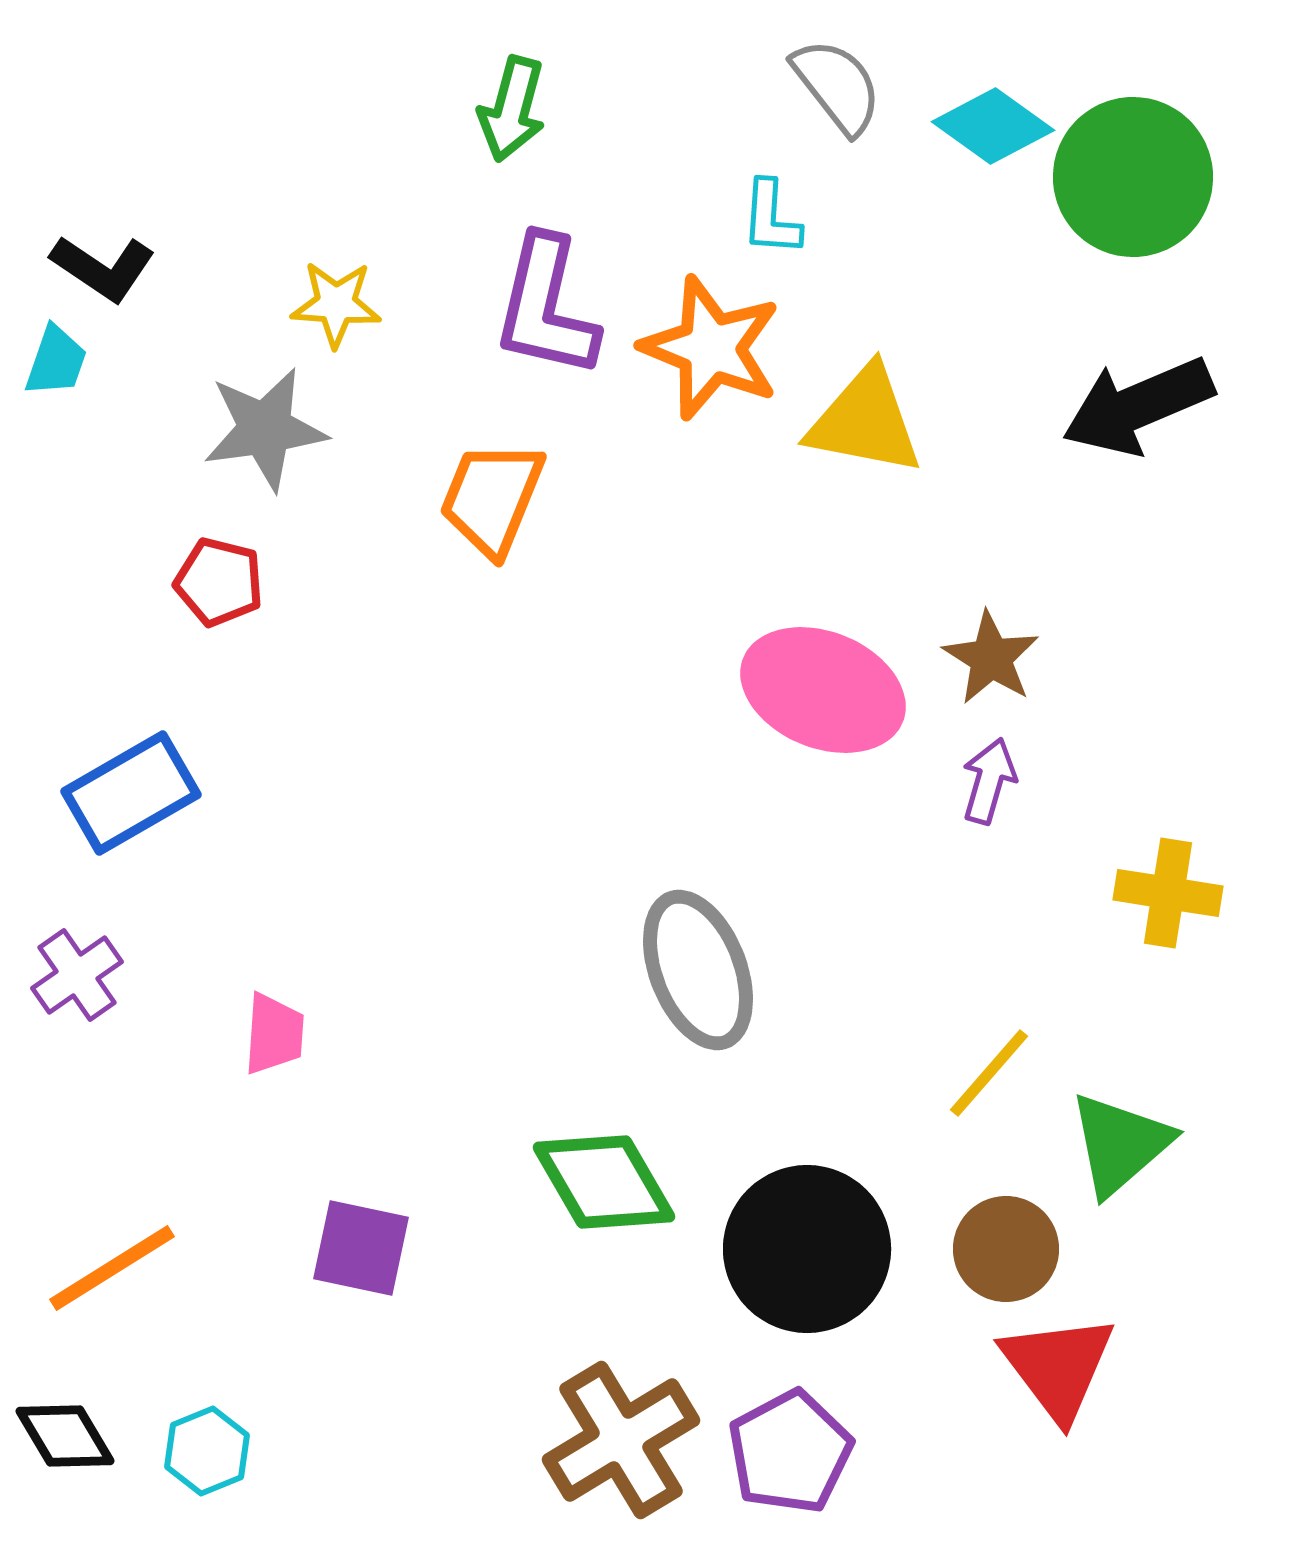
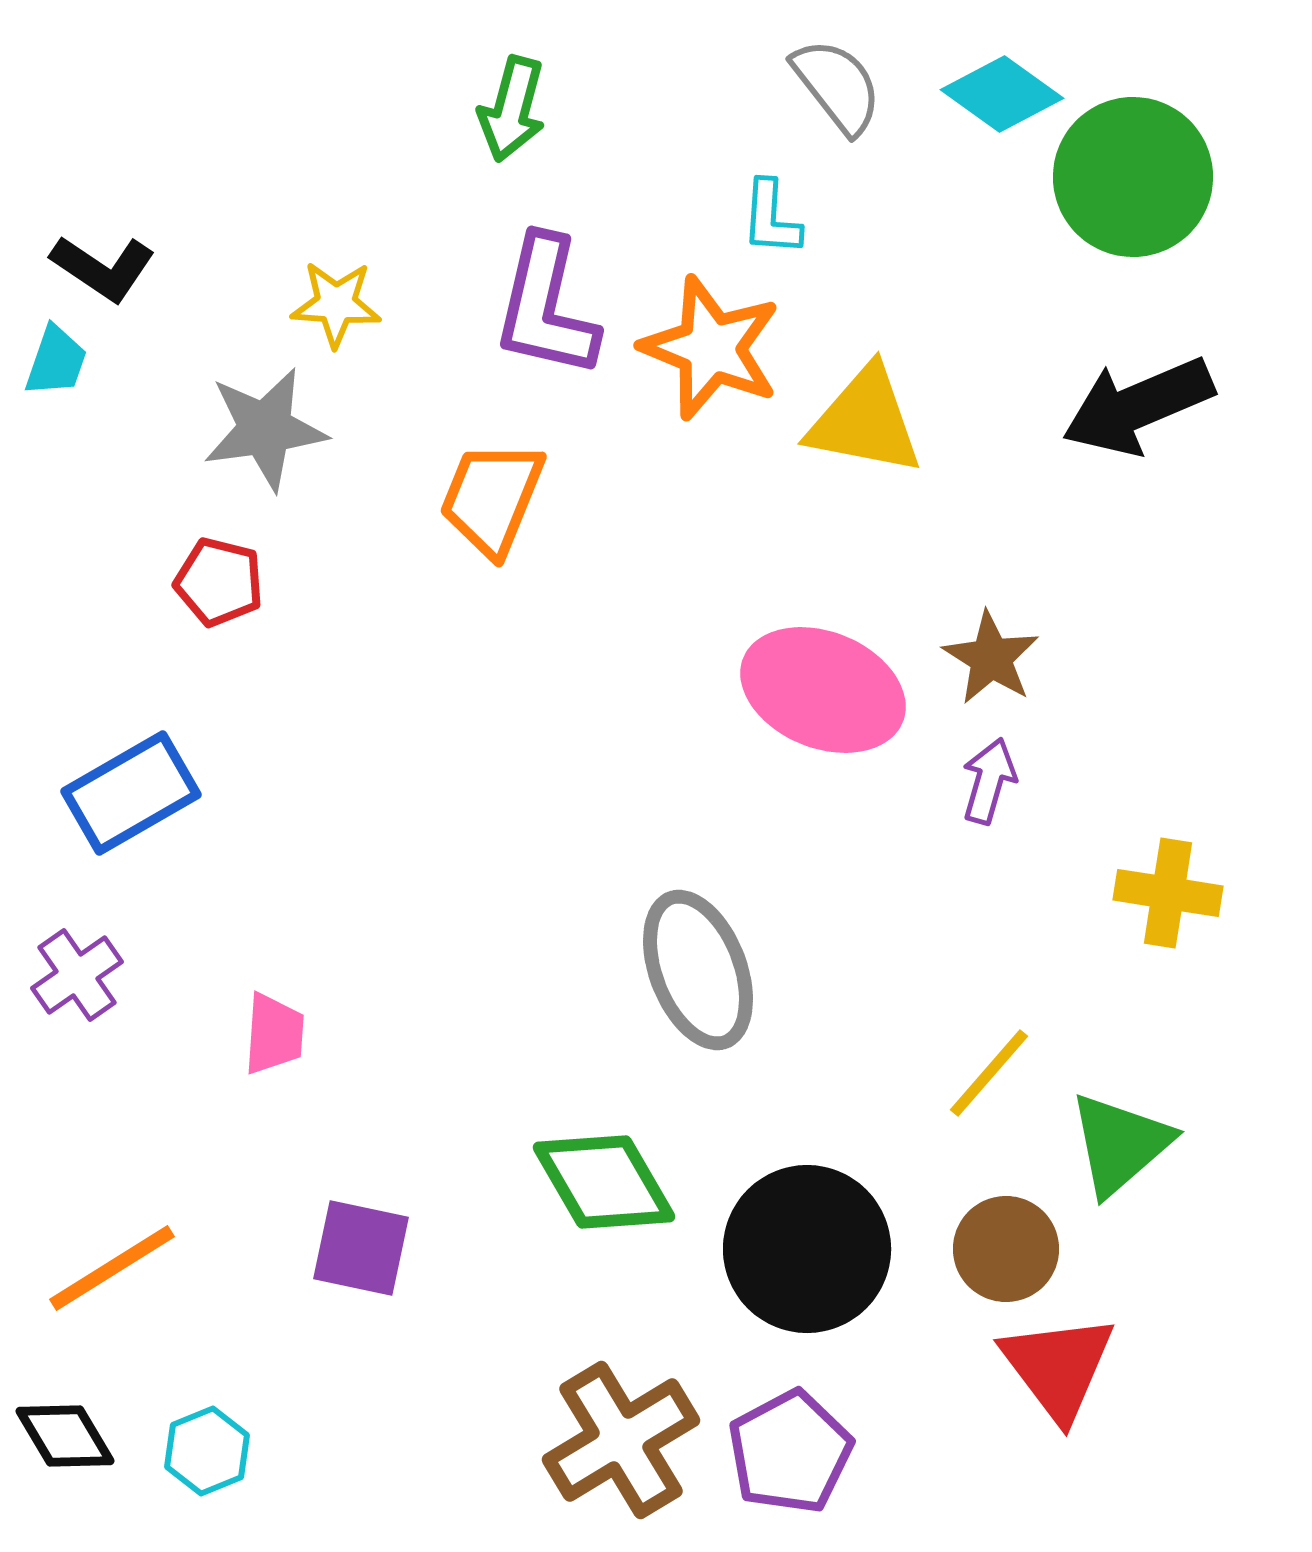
cyan diamond: moved 9 px right, 32 px up
